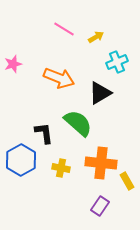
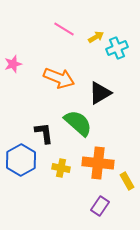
cyan cross: moved 14 px up
orange cross: moved 3 px left
